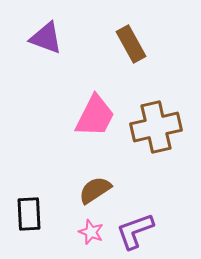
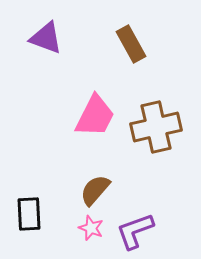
brown semicircle: rotated 16 degrees counterclockwise
pink star: moved 4 px up
